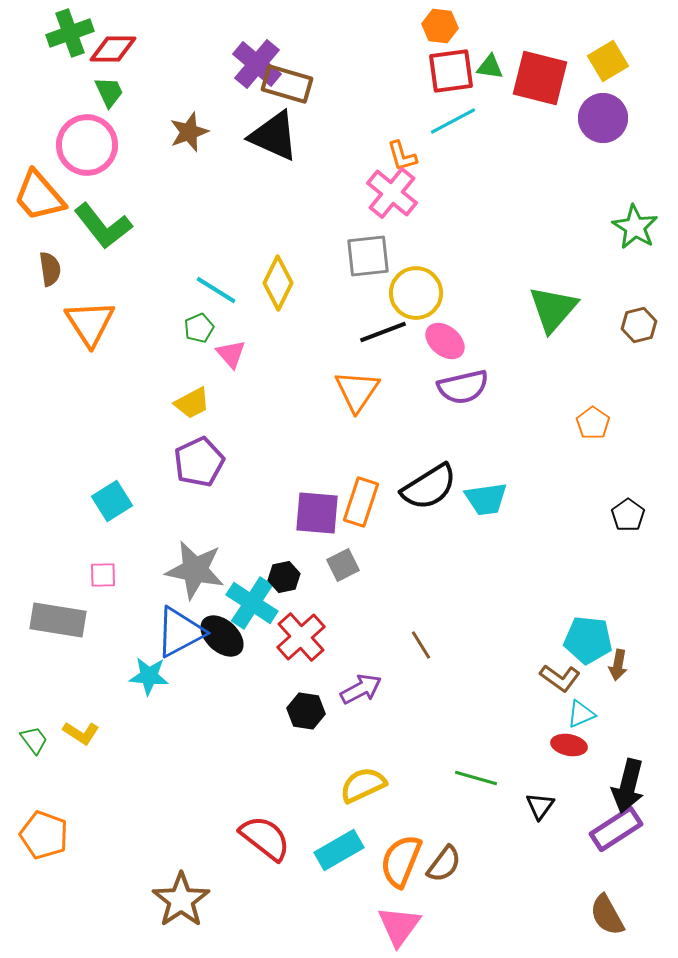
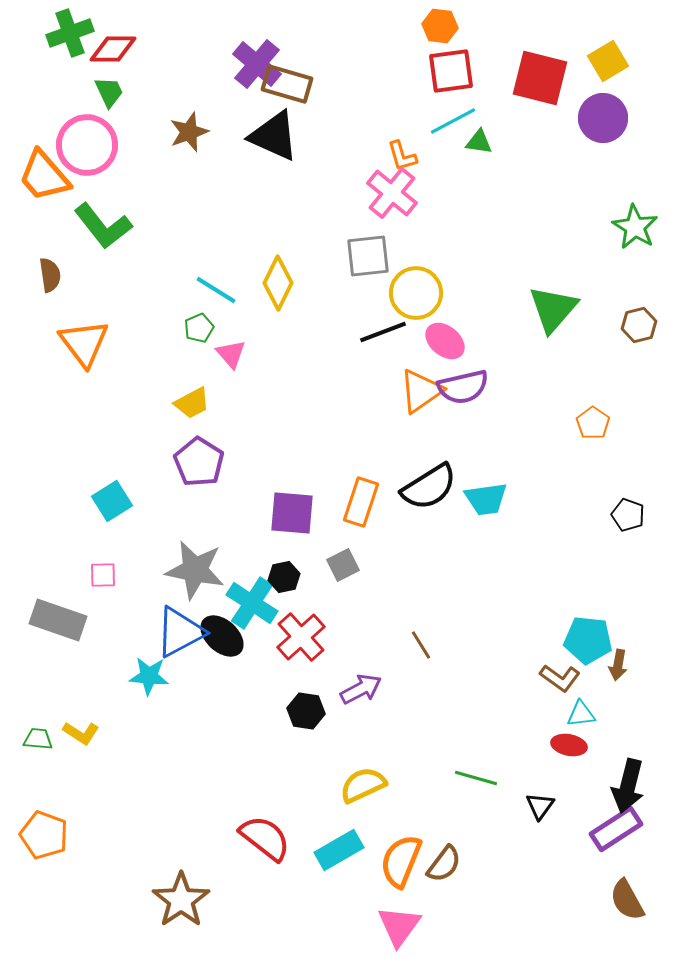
green triangle at (490, 67): moved 11 px left, 75 px down
orange trapezoid at (39, 196): moved 5 px right, 20 px up
brown semicircle at (50, 269): moved 6 px down
orange triangle at (90, 323): moved 6 px left, 20 px down; rotated 4 degrees counterclockwise
orange triangle at (357, 391): moved 64 px right; rotated 21 degrees clockwise
purple pentagon at (199, 462): rotated 15 degrees counterclockwise
purple square at (317, 513): moved 25 px left
black pentagon at (628, 515): rotated 16 degrees counterclockwise
gray rectangle at (58, 620): rotated 10 degrees clockwise
cyan triangle at (581, 714): rotated 16 degrees clockwise
green trapezoid at (34, 740): moved 4 px right, 1 px up; rotated 48 degrees counterclockwise
brown semicircle at (607, 915): moved 20 px right, 15 px up
